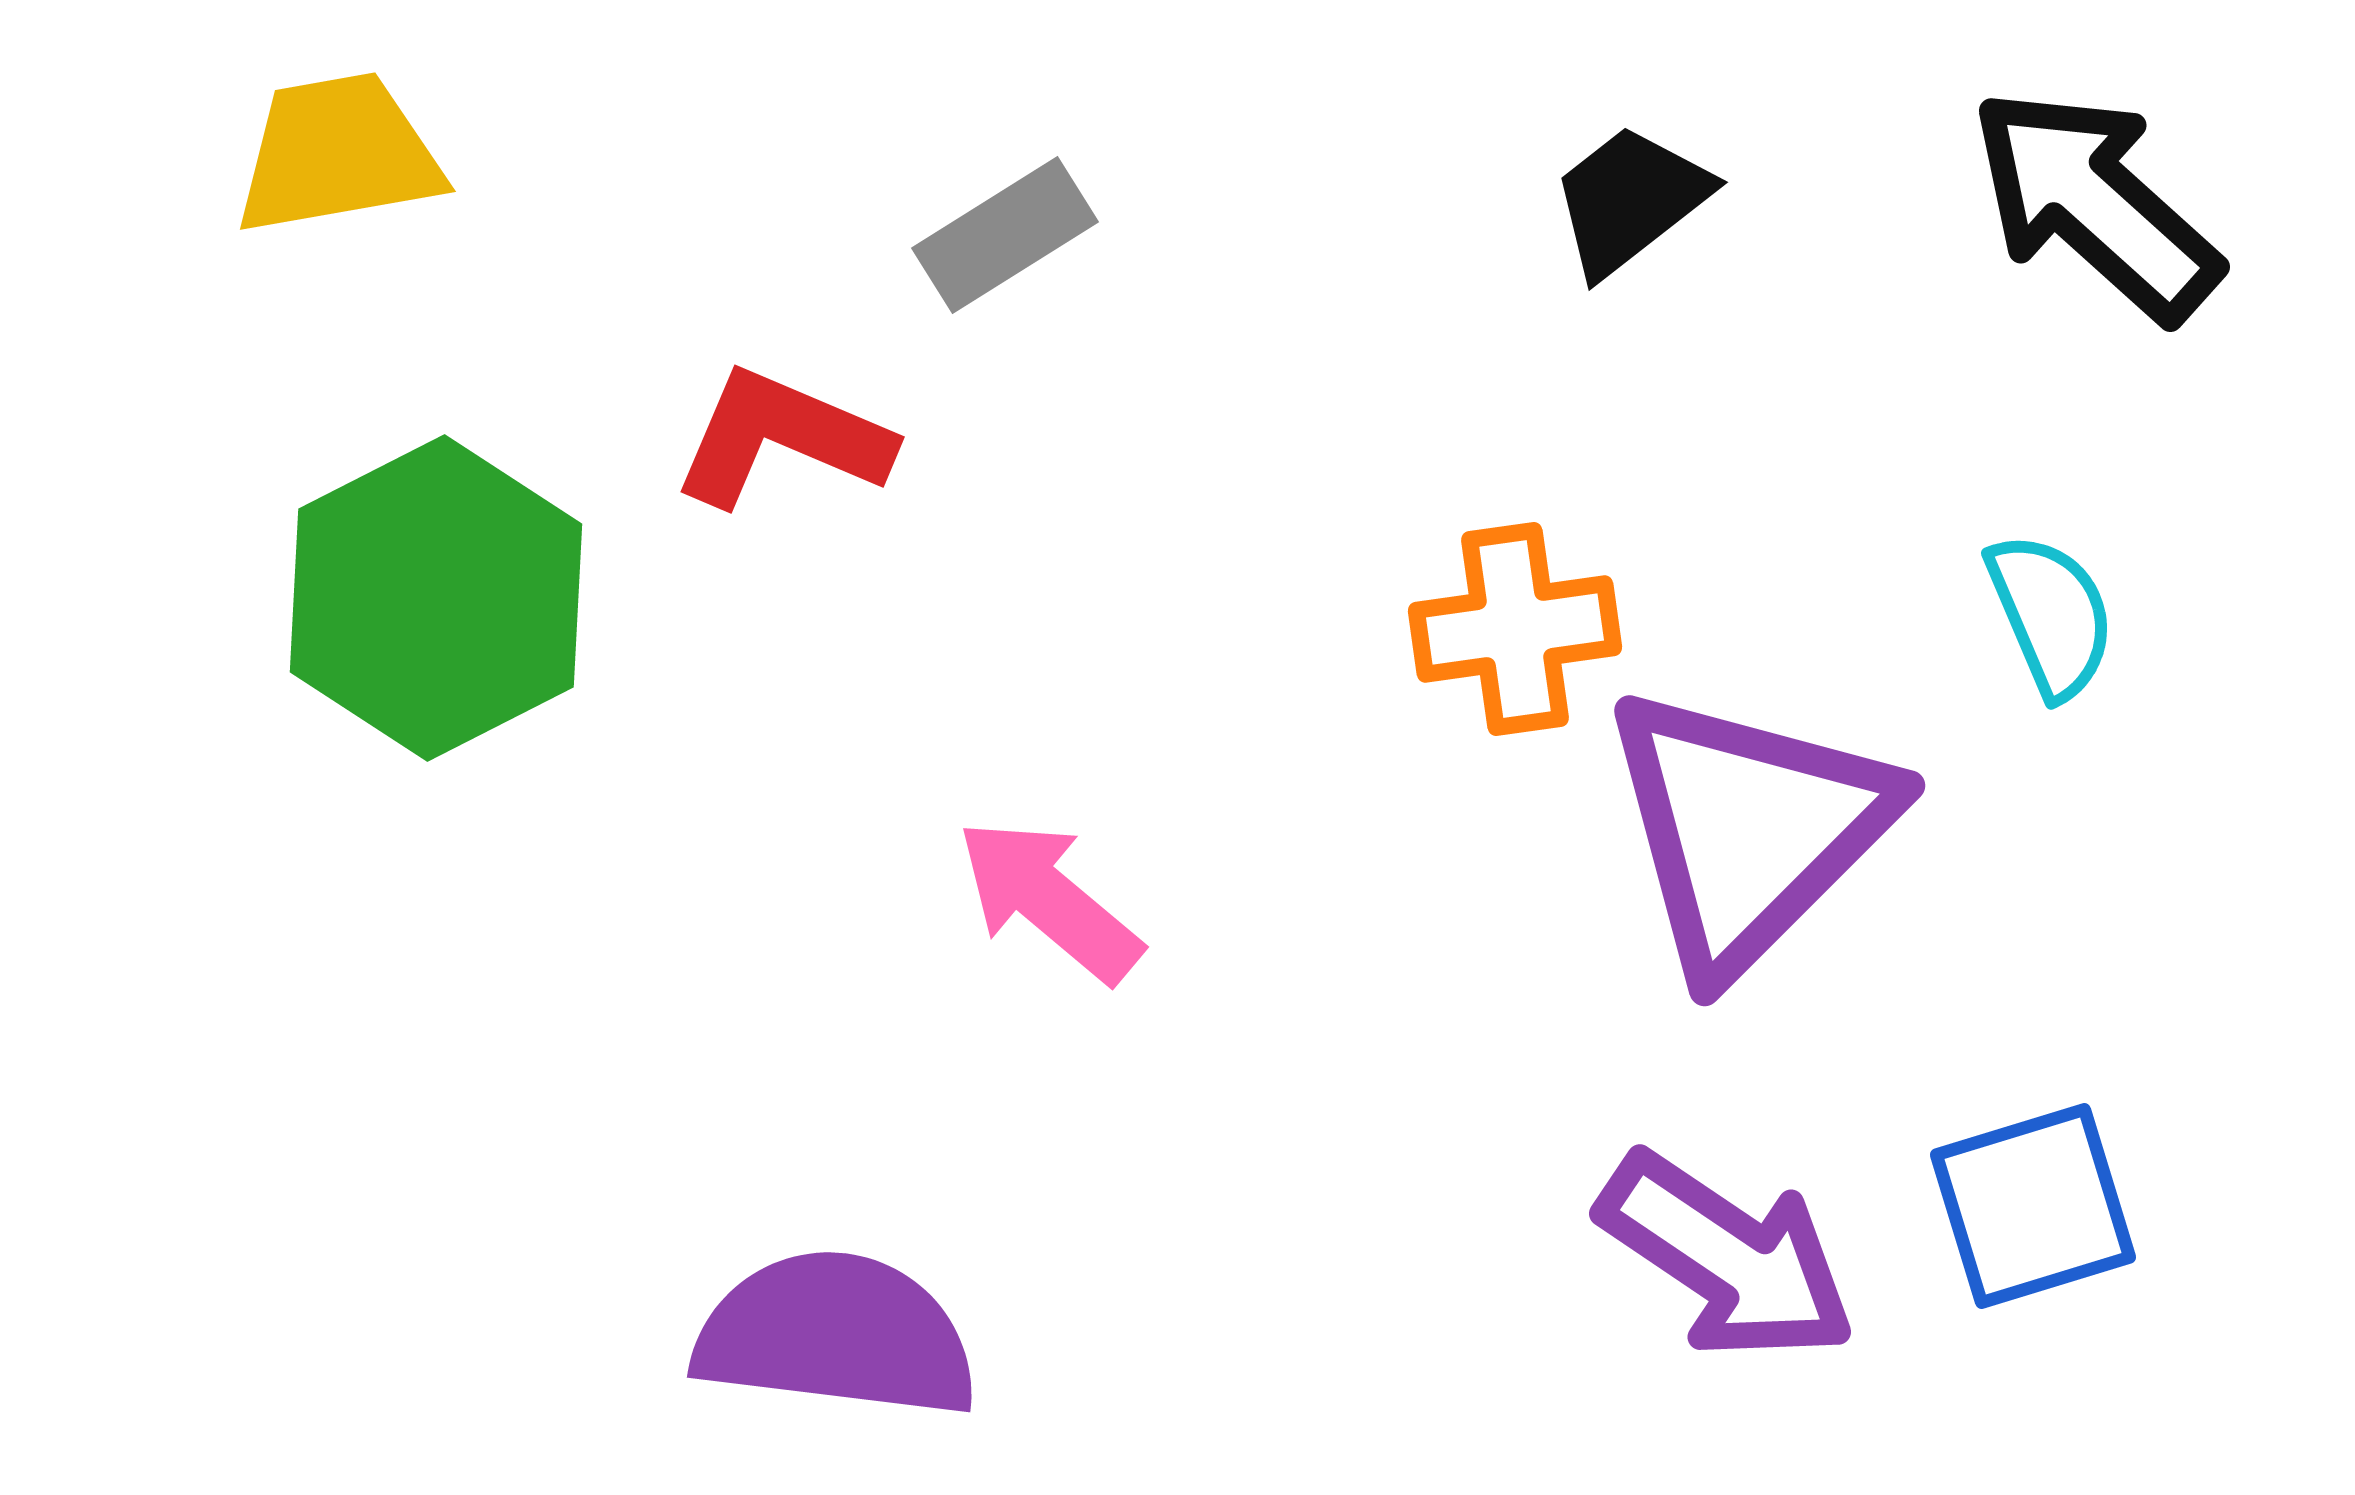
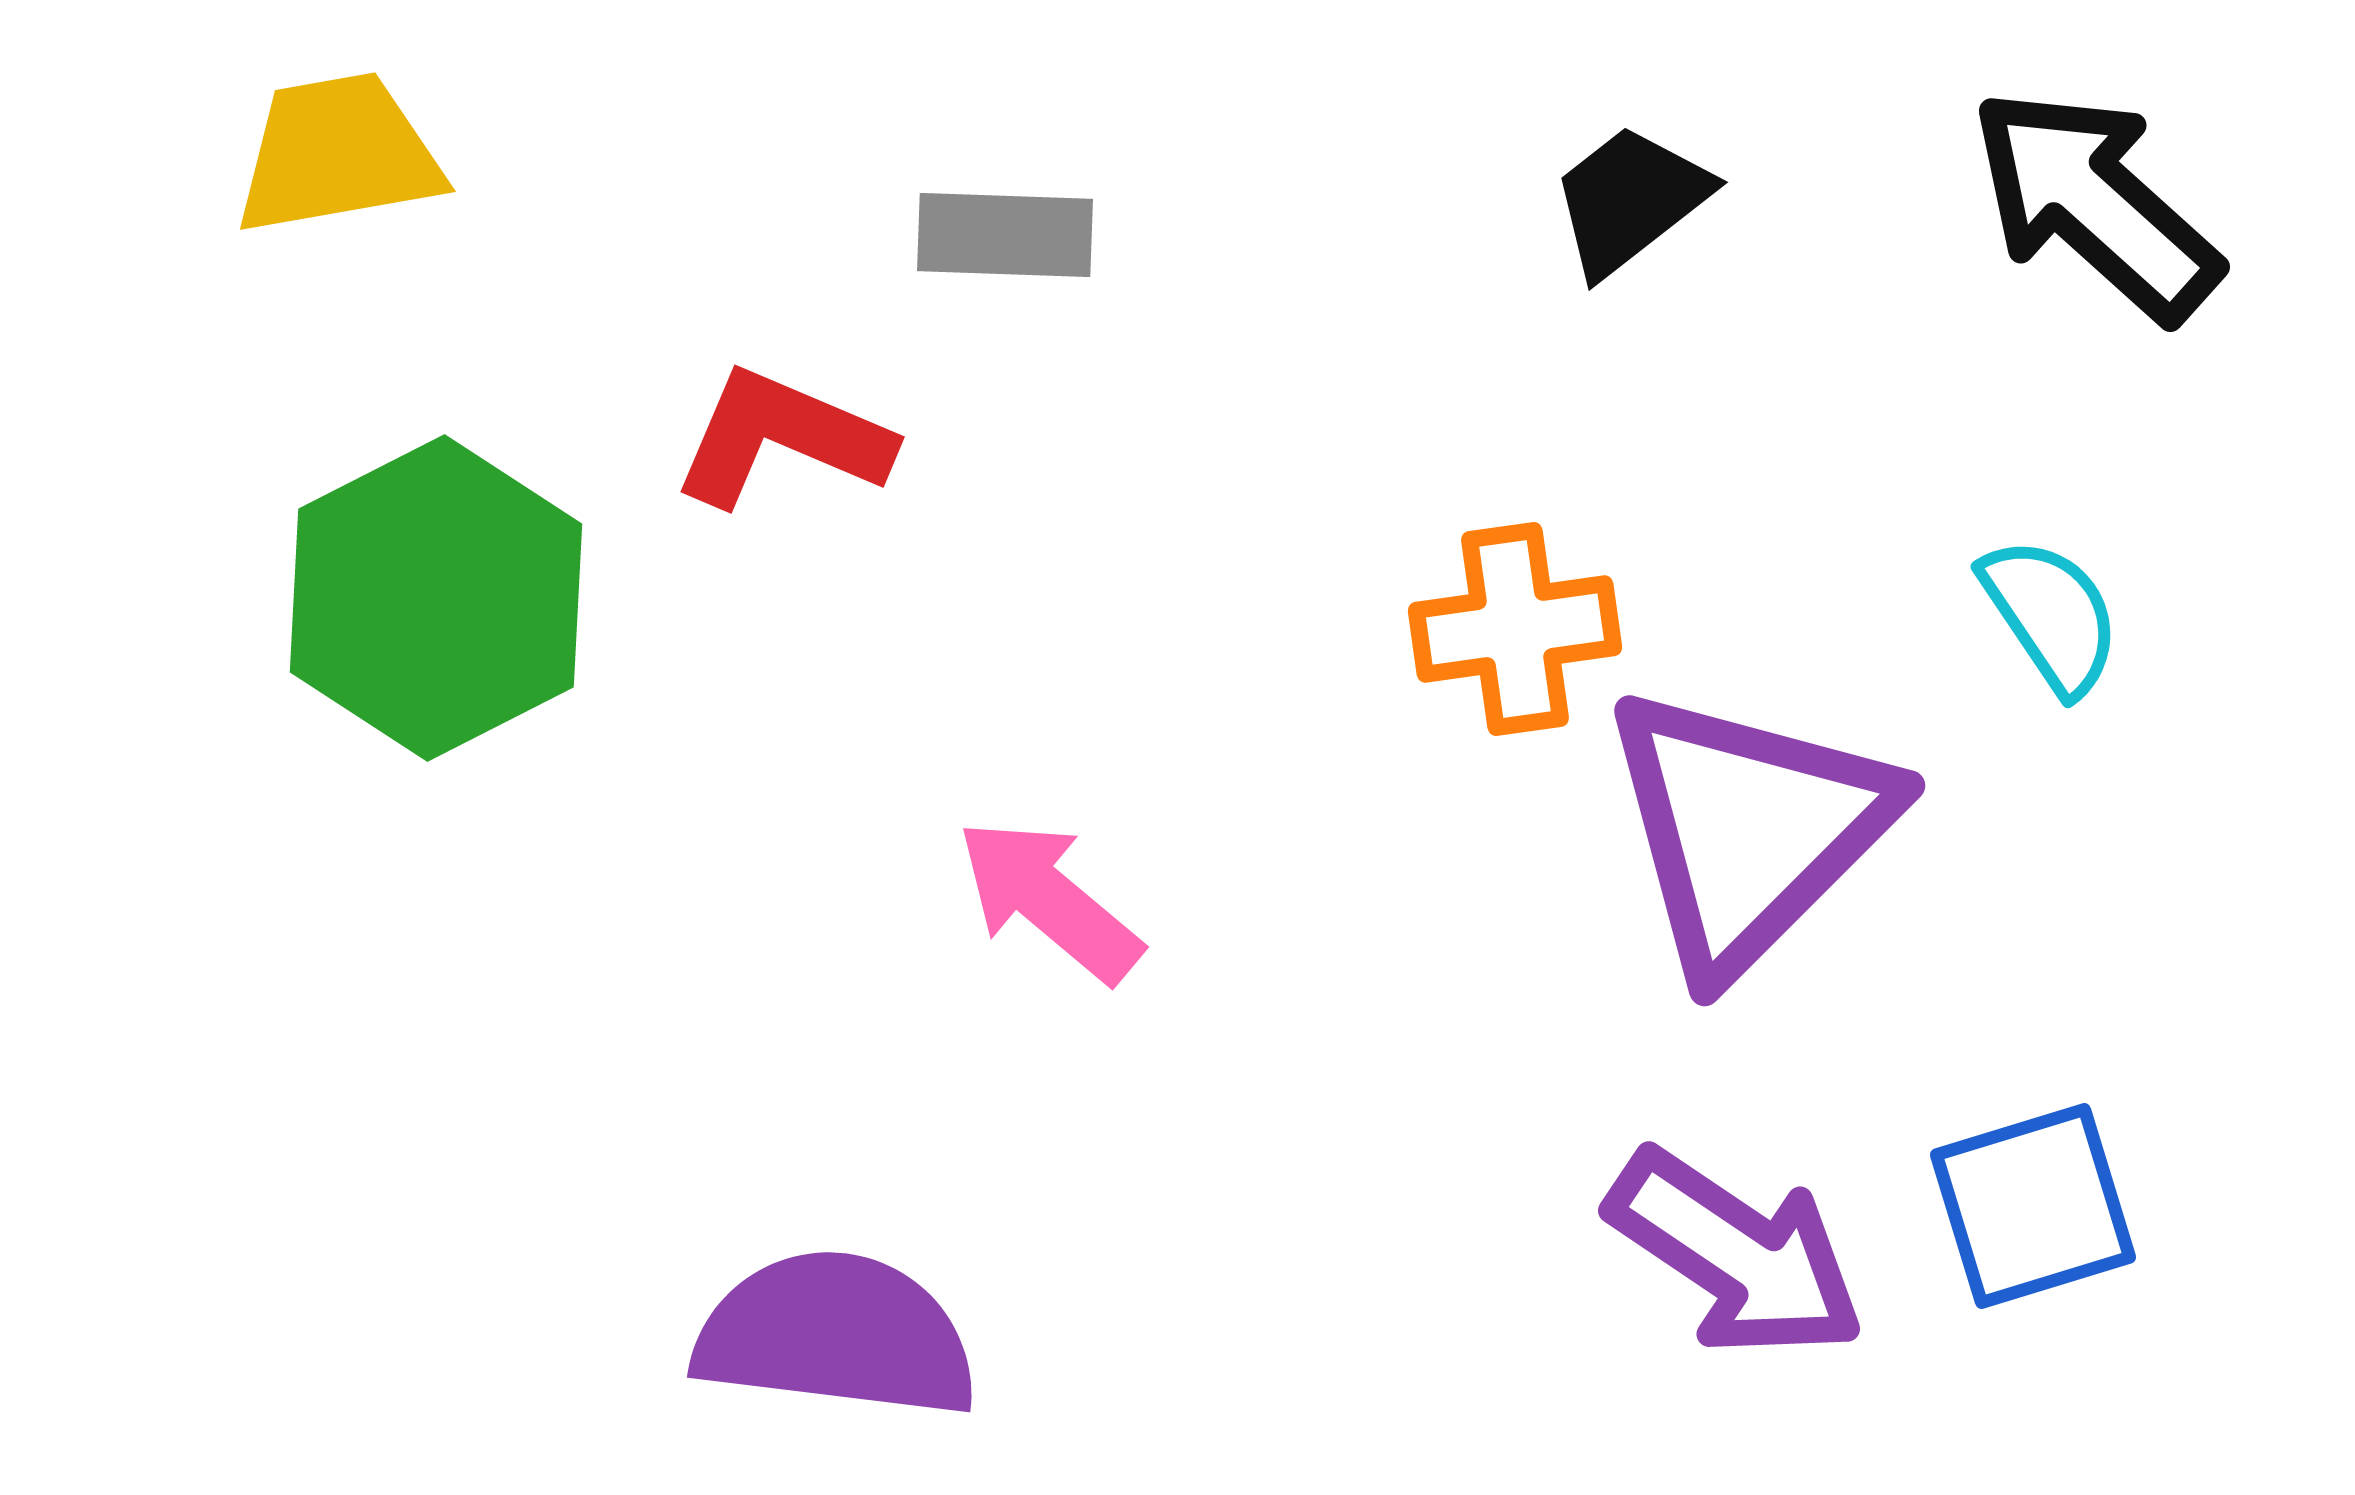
gray rectangle: rotated 34 degrees clockwise
cyan semicircle: rotated 11 degrees counterclockwise
purple arrow: moved 9 px right, 3 px up
